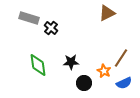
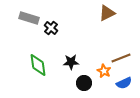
brown line: rotated 36 degrees clockwise
